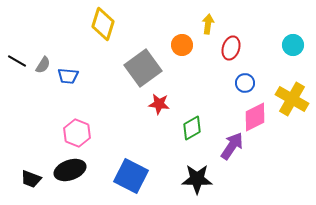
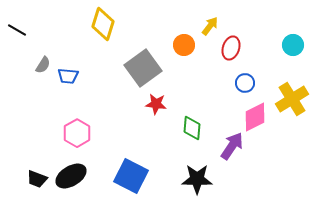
yellow arrow: moved 2 px right, 2 px down; rotated 30 degrees clockwise
orange circle: moved 2 px right
black line: moved 31 px up
yellow cross: rotated 28 degrees clockwise
red star: moved 3 px left
green diamond: rotated 55 degrees counterclockwise
pink hexagon: rotated 8 degrees clockwise
black ellipse: moved 1 px right, 6 px down; rotated 12 degrees counterclockwise
black trapezoid: moved 6 px right
